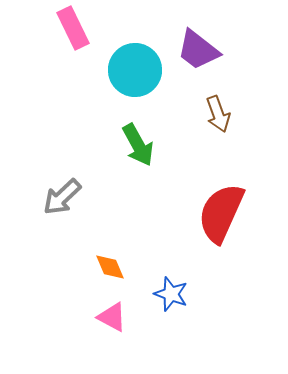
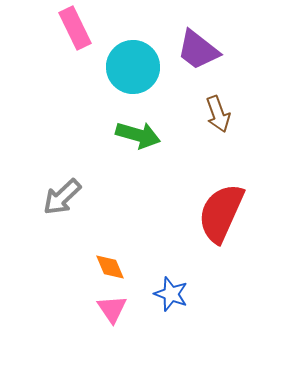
pink rectangle: moved 2 px right
cyan circle: moved 2 px left, 3 px up
green arrow: moved 10 px up; rotated 45 degrees counterclockwise
pink triangle: moved 8 px up; rotated 28 degrees clockwise
